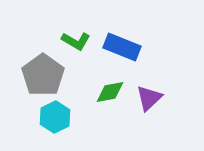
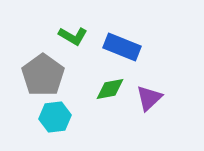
green L-shape: moved 3 px left, 5 px up
green diamond: moved 3 px up
cyan hexagon: rotated 20 degrees clockwise
